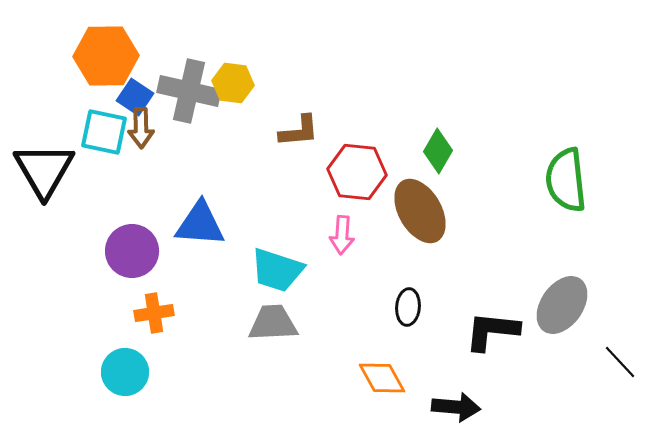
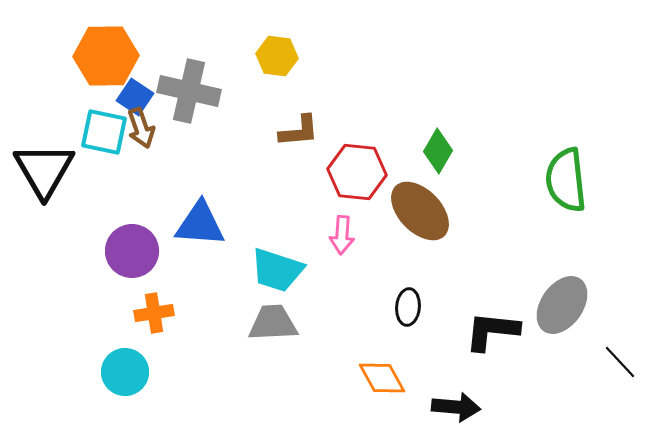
yellow hexagon: moved 44 px right, 27 px up
brown arrow: rotated 18 degrees counterclockwise
brown ellipse: rotated 14 degrees counterclockwise
